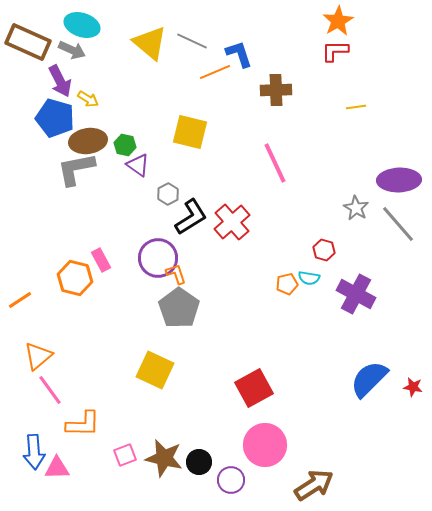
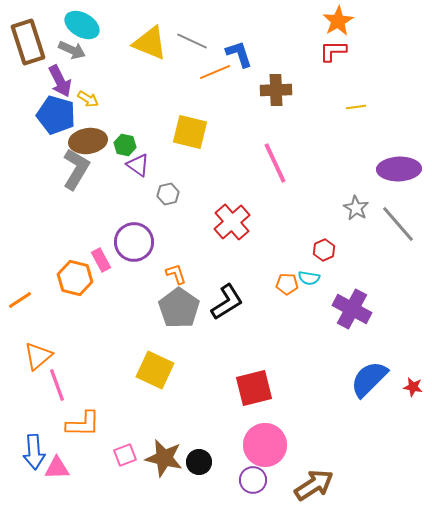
cyan ellipse at (82, 25): rotated 12 degrees clockwise
brown rectangle at (28, 42): rotated 48 degrees clockwise
yellow triangle at (150, 43): rotated 18 degrees counterclockwise
red L-shape at (335, 51): moved 2 px left
blue pentagon at (55, 118): moved 1 px right, 3 px up
gray L-shape at (76, 169): rotated 132 degrees clockwise
purple ellipse at (399, 180): moved 11 px up
gray hexagon at (168, 194): rotated 15 degrees clockwise
black L-shape at (191, 217): moved 36 px right, 85 px down
red hexagon at (324, 250): rotated 20 degrees clockwise
purple circle at (158, 258): moved 24 px left, 16 px up
orange pentagon at (287, 284): rotated 15 degrees clockwise
purple cross at (356, 294): moved 4 px left, 15 px down
red square at (254, 388): rotated 15 degrees clockwise
pink line at (50, 390): moved 7 px right, 5 px up; rotated 16 degrees clockwise
purple circle at (231, 480): moved 22 px right
